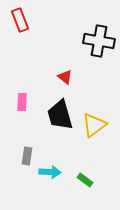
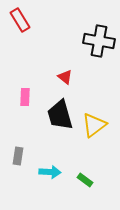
red rectangle: rotated 10 degrees counterclockwise
pink rectangle: moved 3 px right, 5 px up
gray rectangle: moved 9 px left
